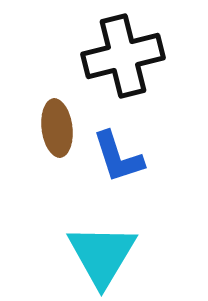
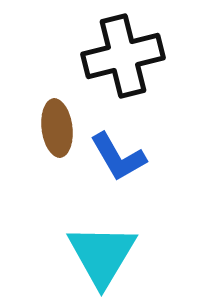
blue L-shape: rotated 12 degrees counterclockwise
